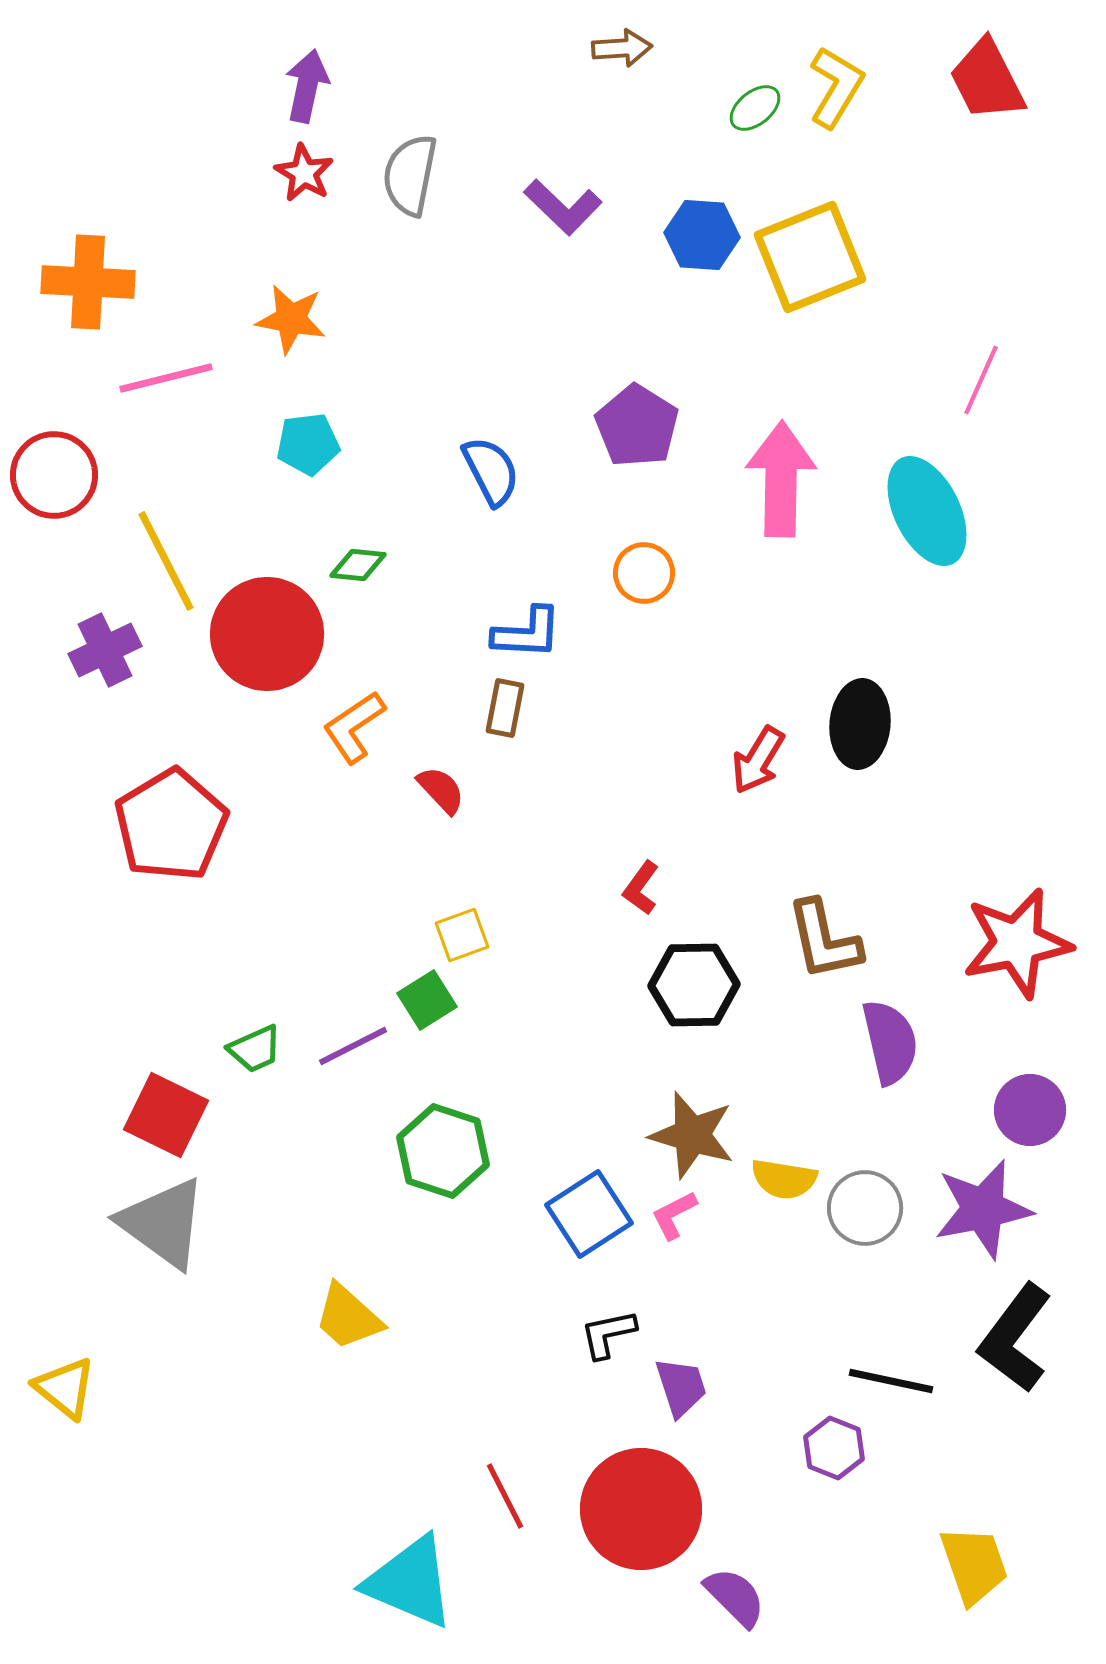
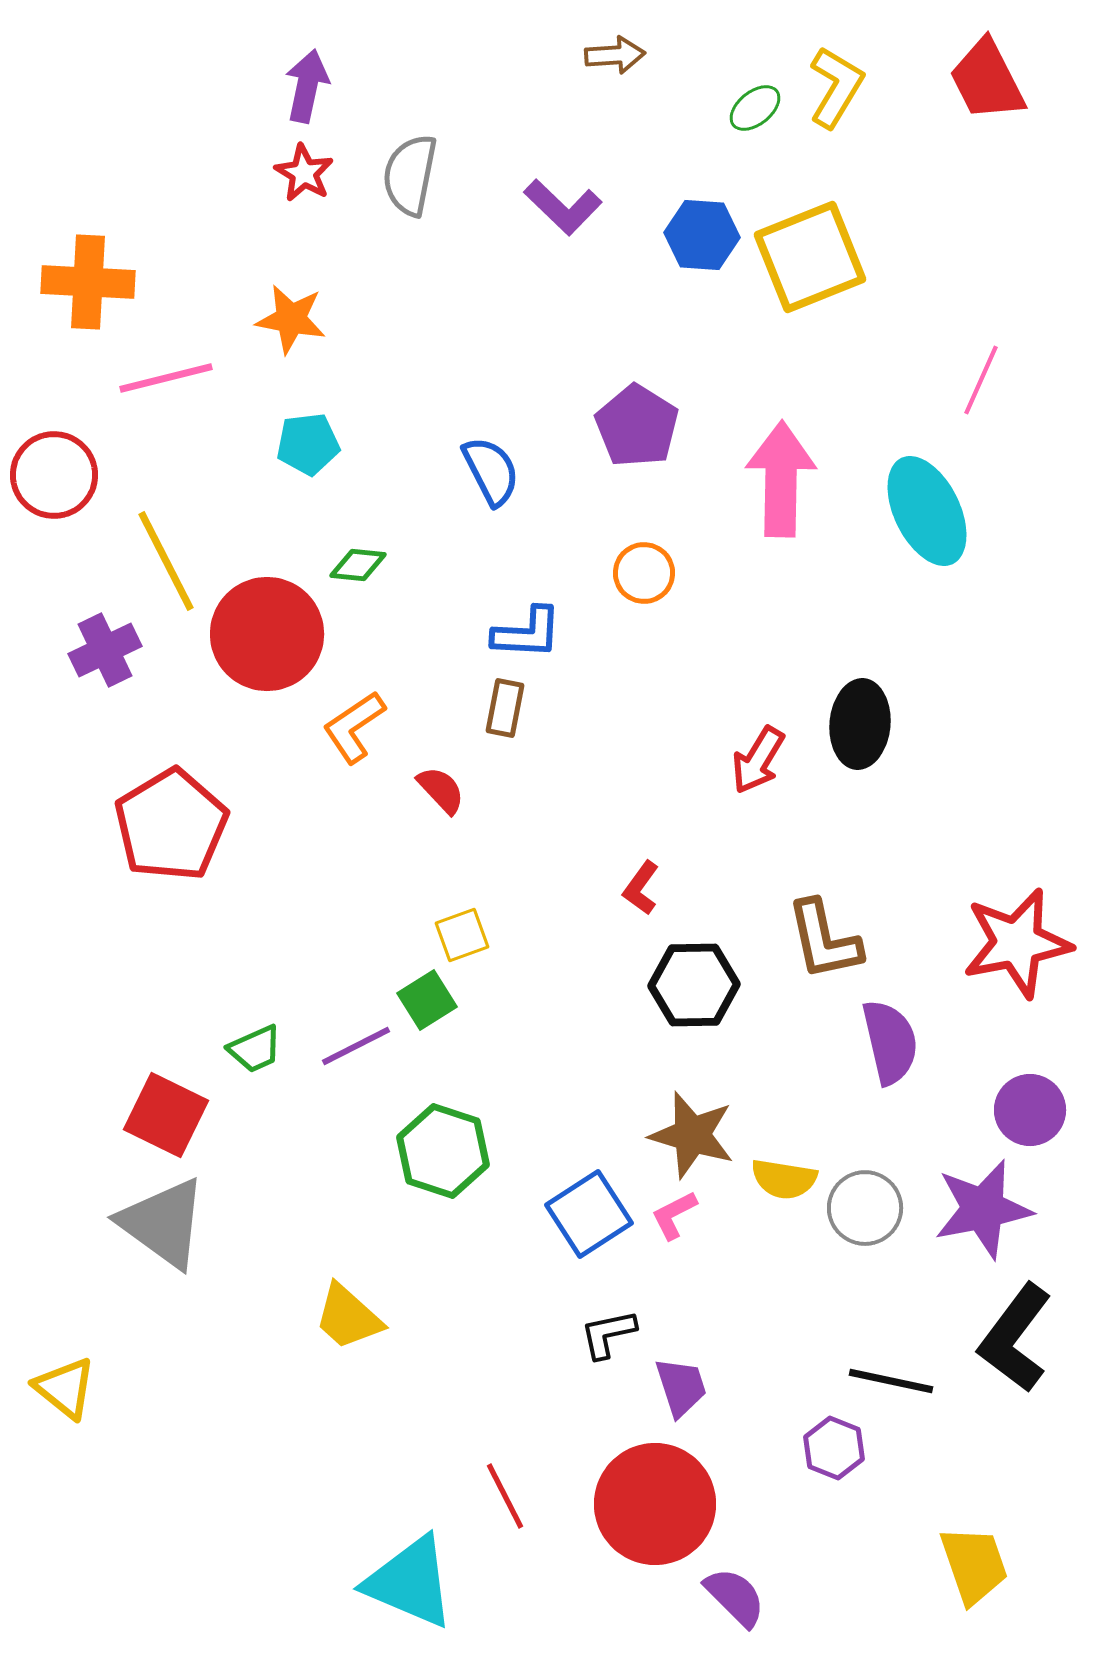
brown arrow at (622, 48): moved 7 px left, 7 px down
purple line at (353, 1046): moved 3 px right
red circle at (641, 1509): moved 14 px right, 5 px up
